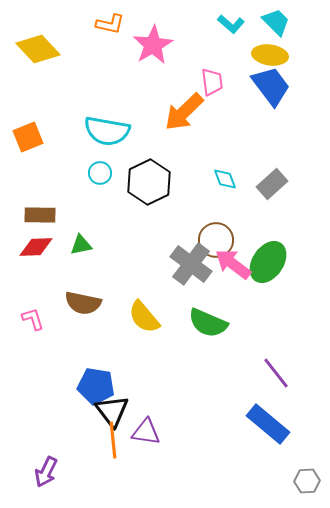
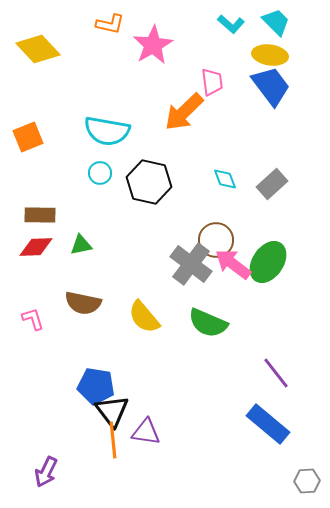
black hexagon: rotated 21 degrees counterclockwise
